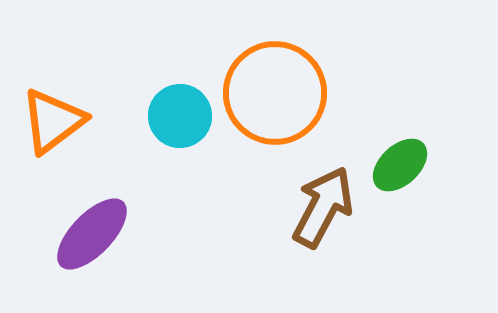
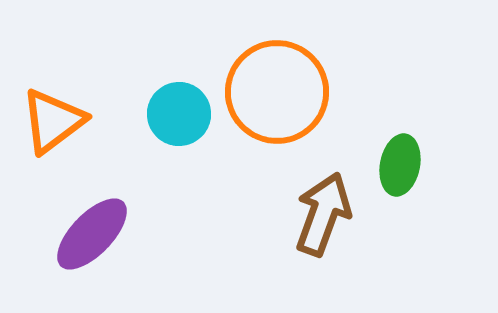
orange circle: moved 2 px right, 1 px up
cyan circle: moved 1 px left, 2 px up
green ellipse: rotated 36 degrees counterclockwise
brown arrow: moved 7 px down; rotated 8 degrees counterclockwise
